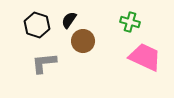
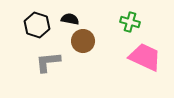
black semicircle: moved 1 px right, 1 px up; rotated 66 degrees clockwise
gray L-shape: moved 4 px right, 1 px up
